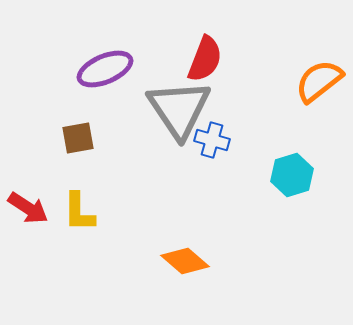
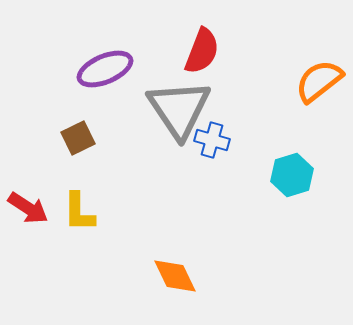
red semicircle: moved 3 px left, 8 px up
brown square: rotated 16 degrees counterclockwise
orange diamond: moved 10 px left, 15 px down; rotated 24 degrees clockwise
